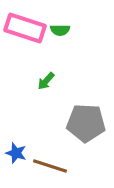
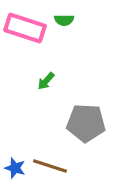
green semicircle: moved 4 px right, 10 px up
blue star: moved 1 px left, 15 px down
